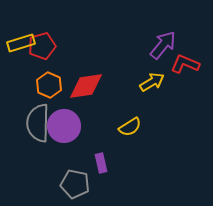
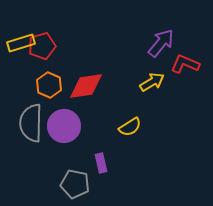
purple arrow: moved 2 px left, 2 px up
gray semicircle: moved 7 px left
